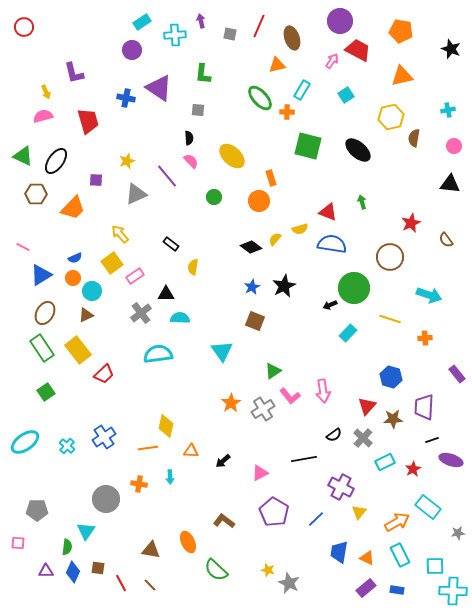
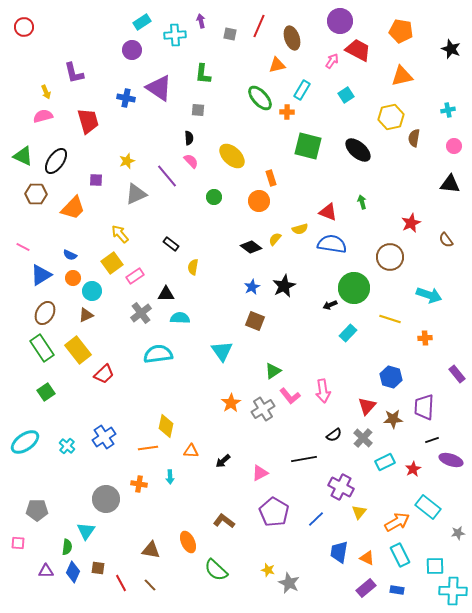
blue semicircle at (75, 258): moved 5 px left, 3 px up; rotated 48 degrees clockwise
